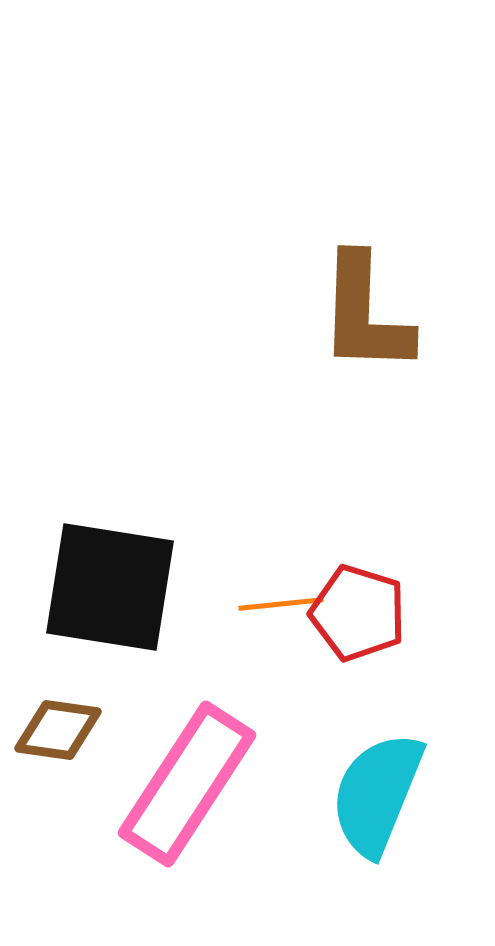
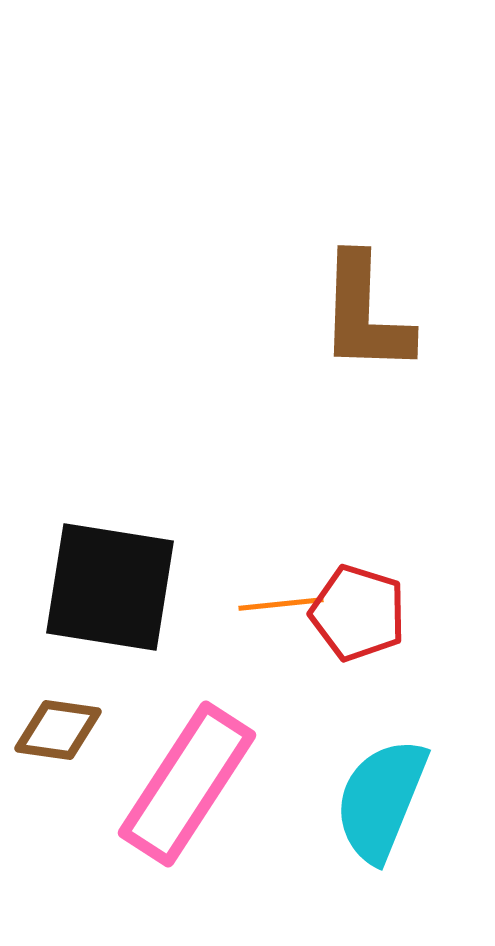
cyan semicircle: moved 4 px right, 6 px down
